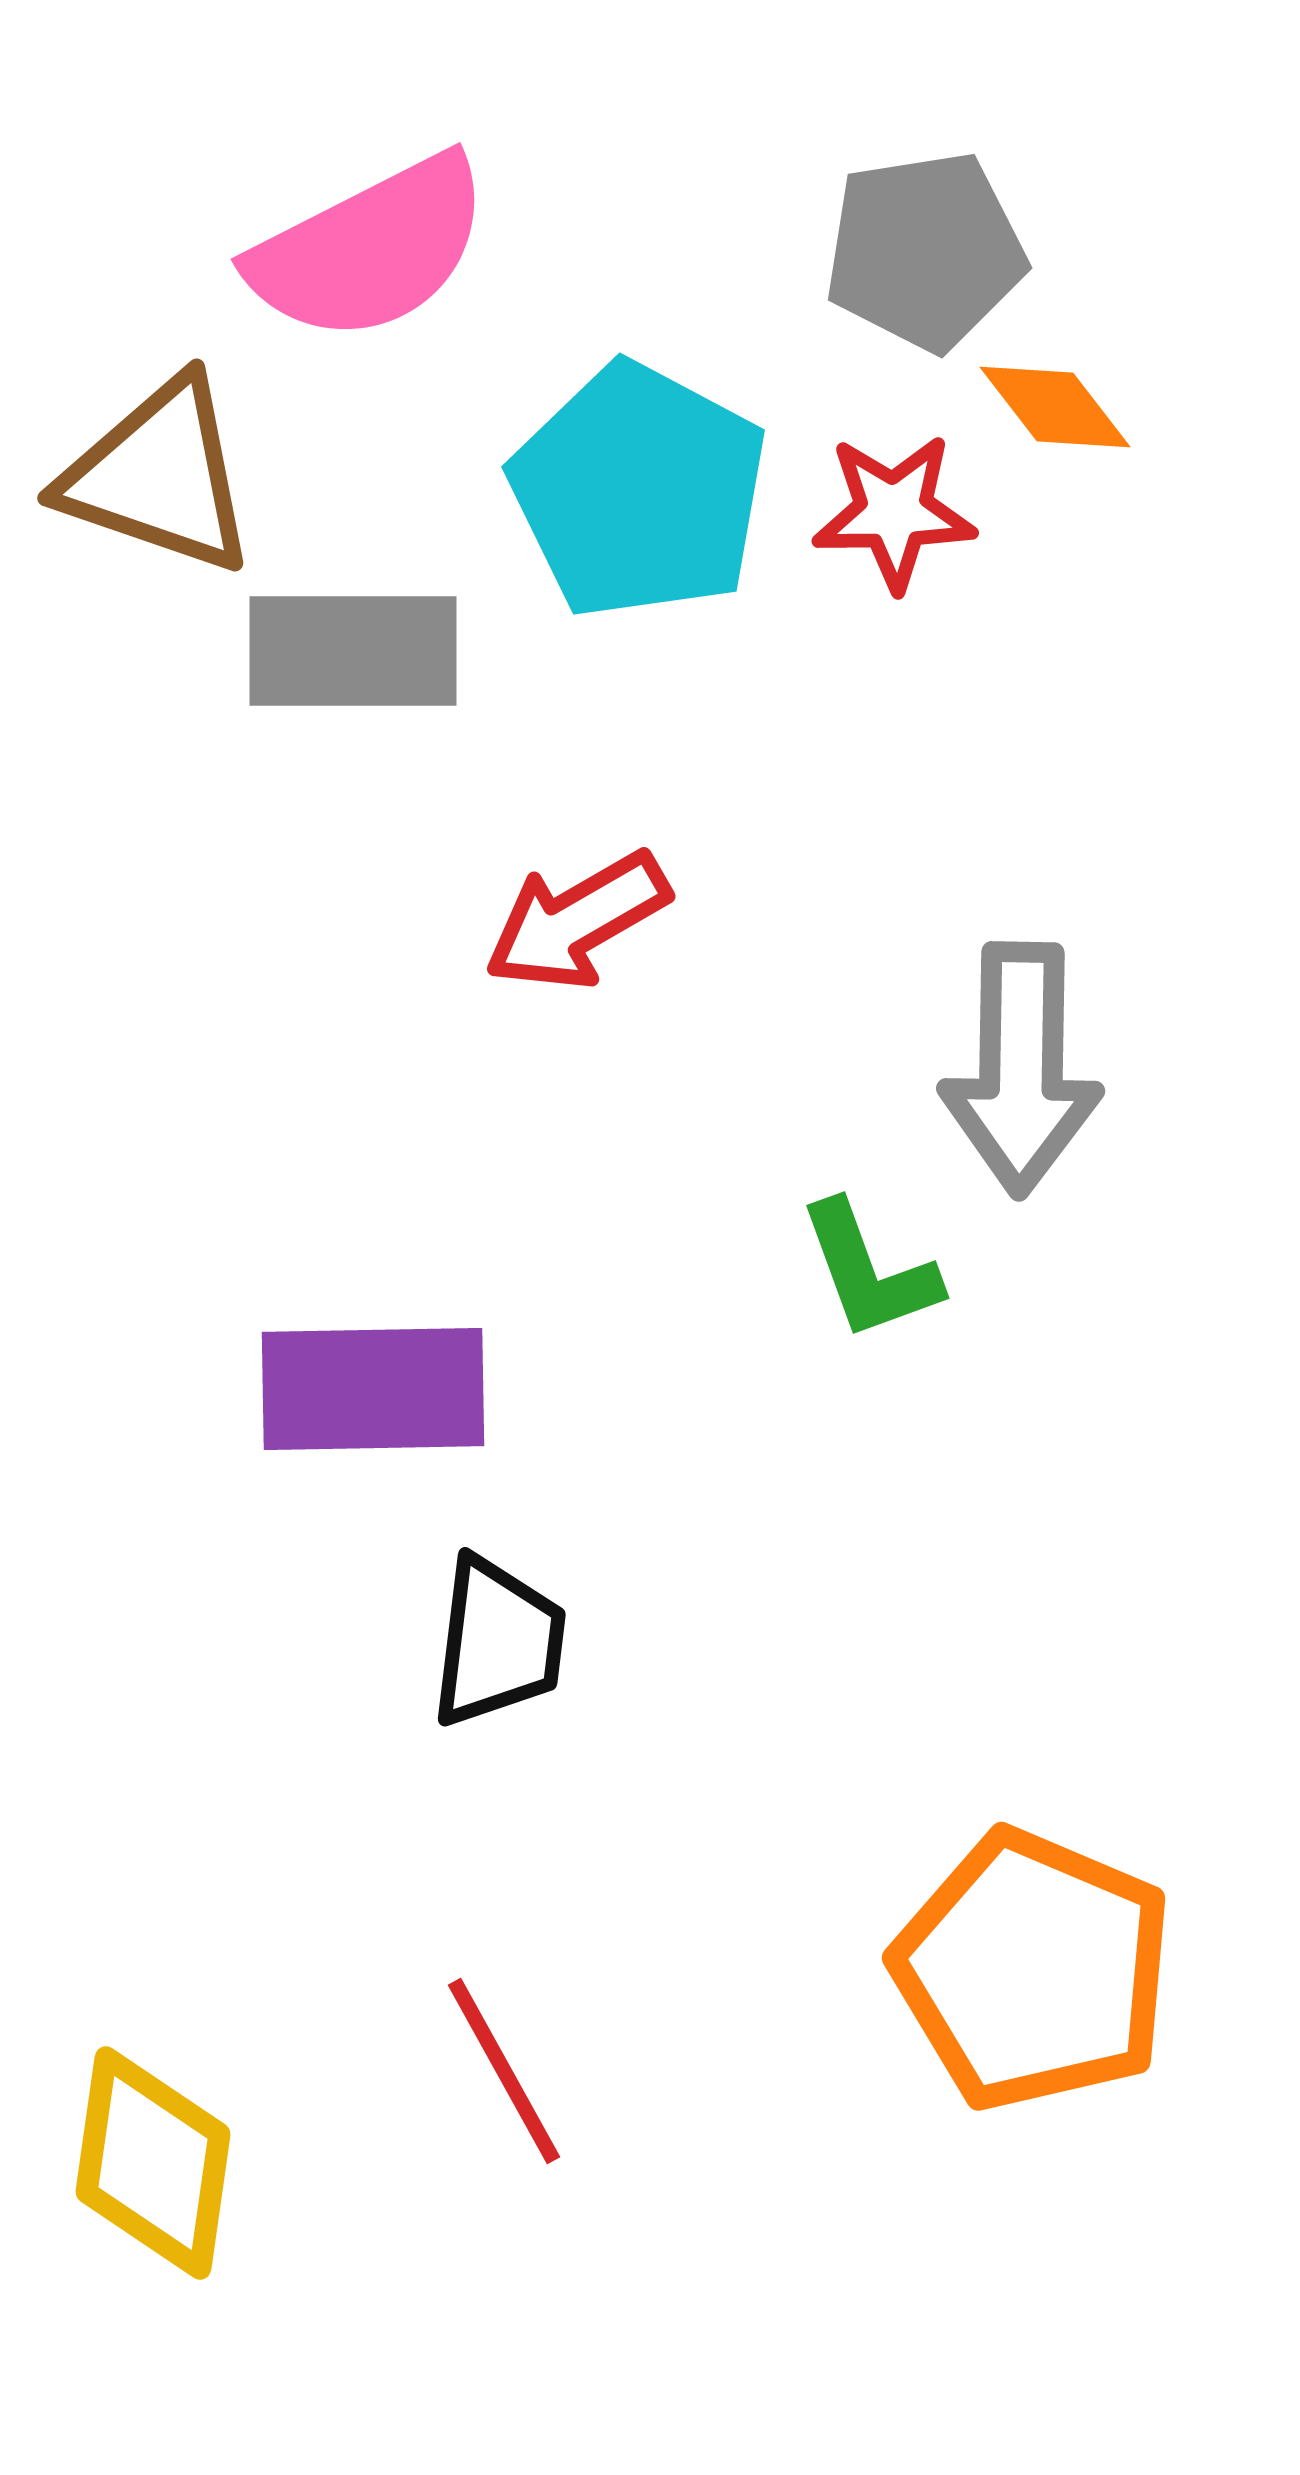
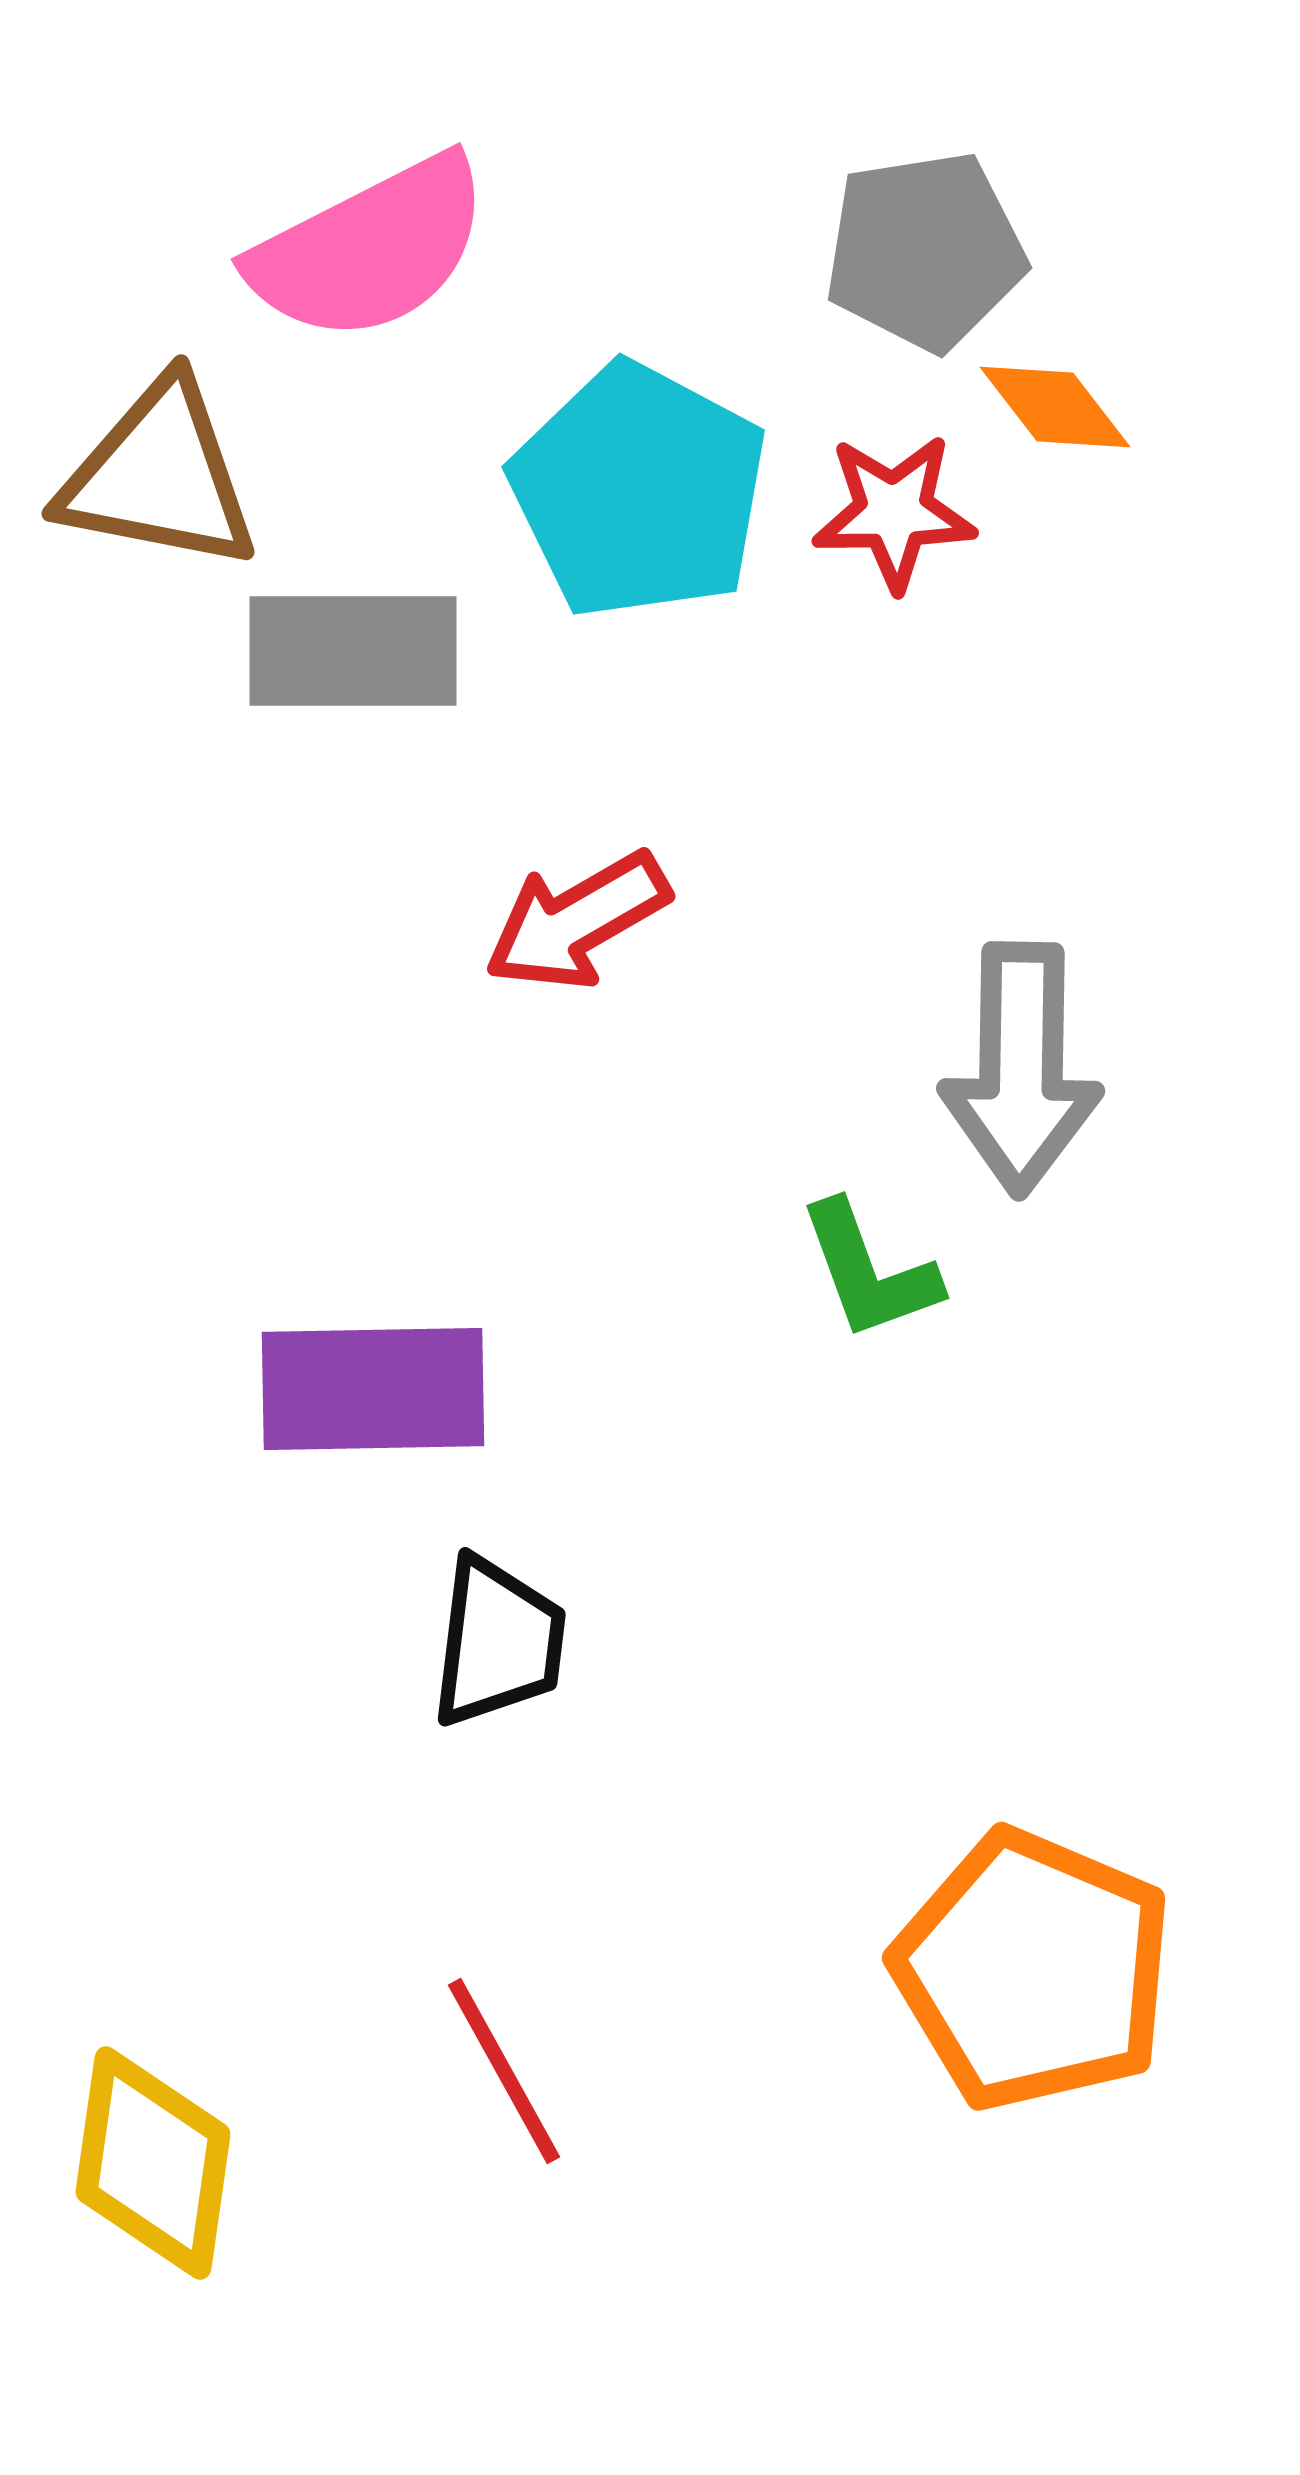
brown triangle: rotated 8 degrees counterclockwise
